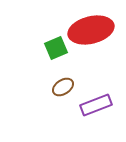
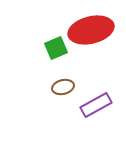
brown ellipse: rotated 20 degrees clockwise
purple rectangle: rotated 8 degrees counterclockwise
